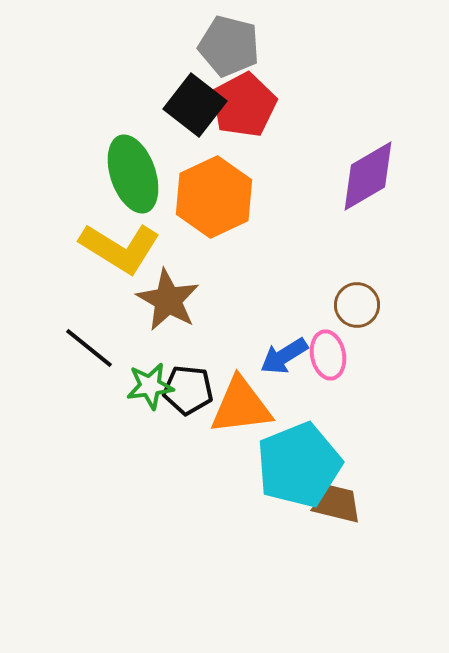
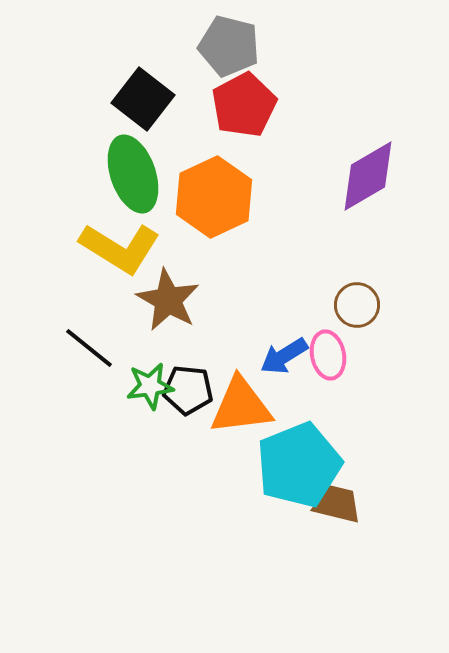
black square: moved 52 px left, 6 px up
